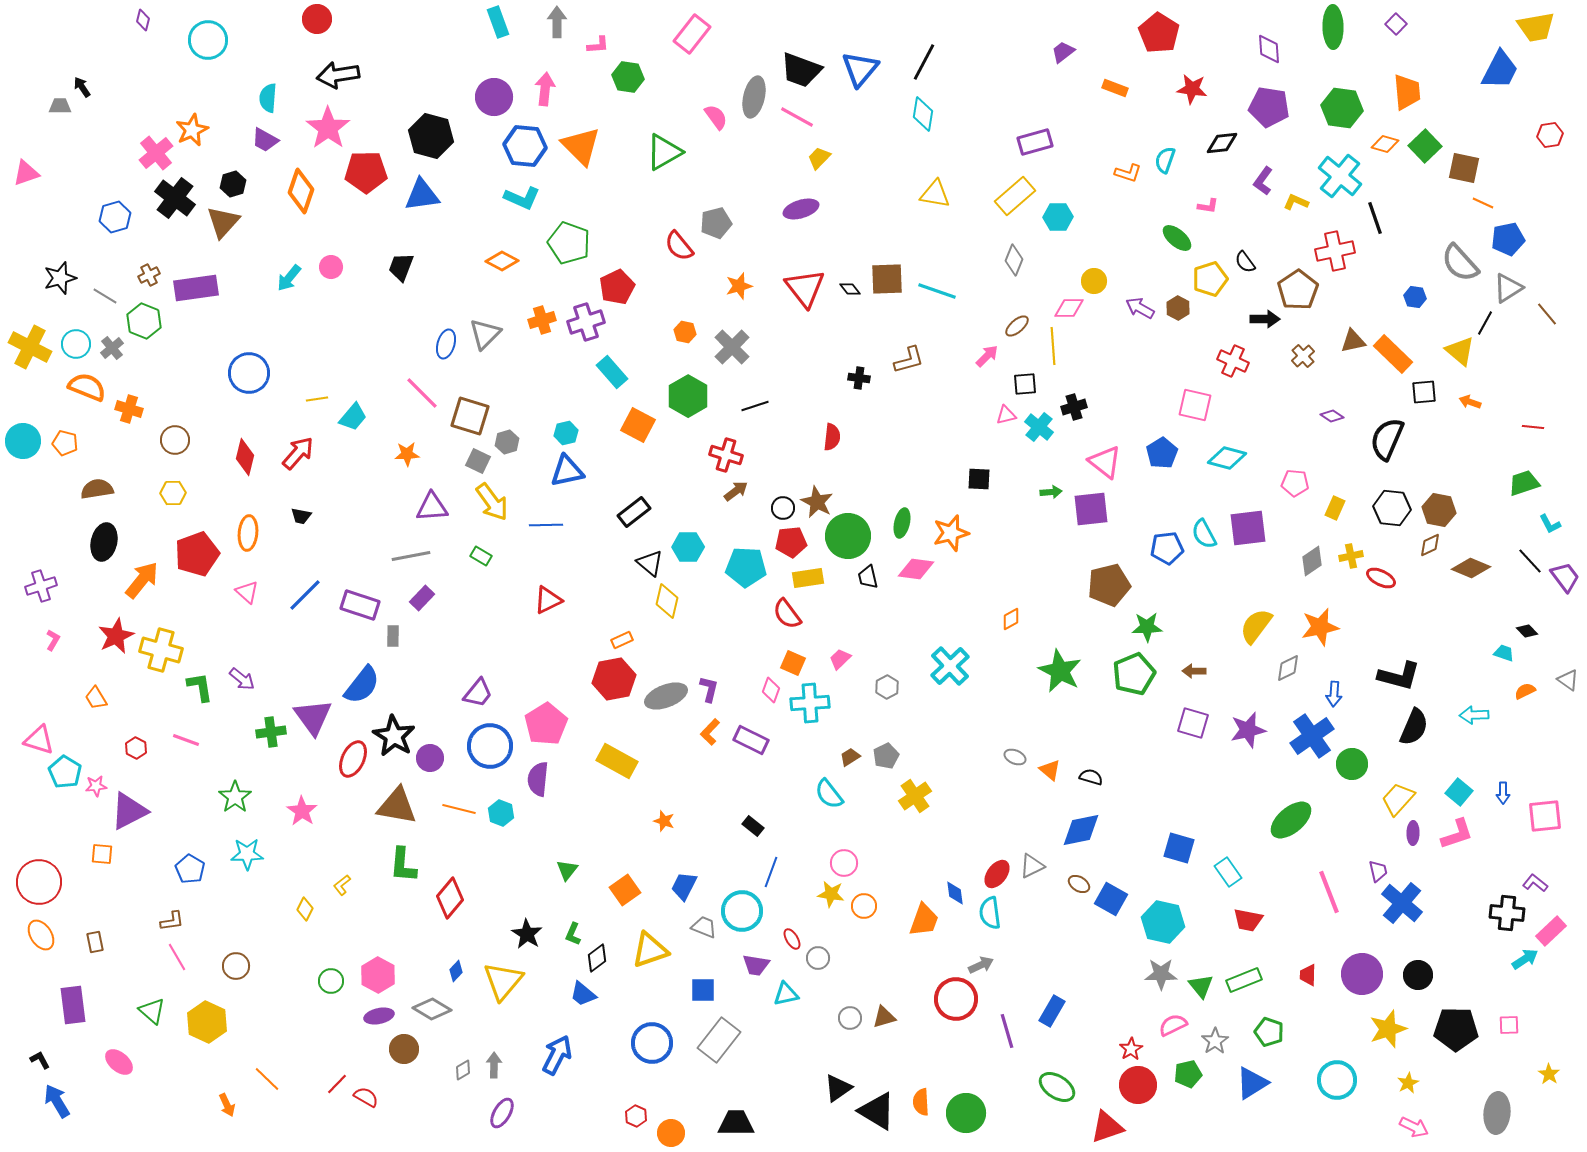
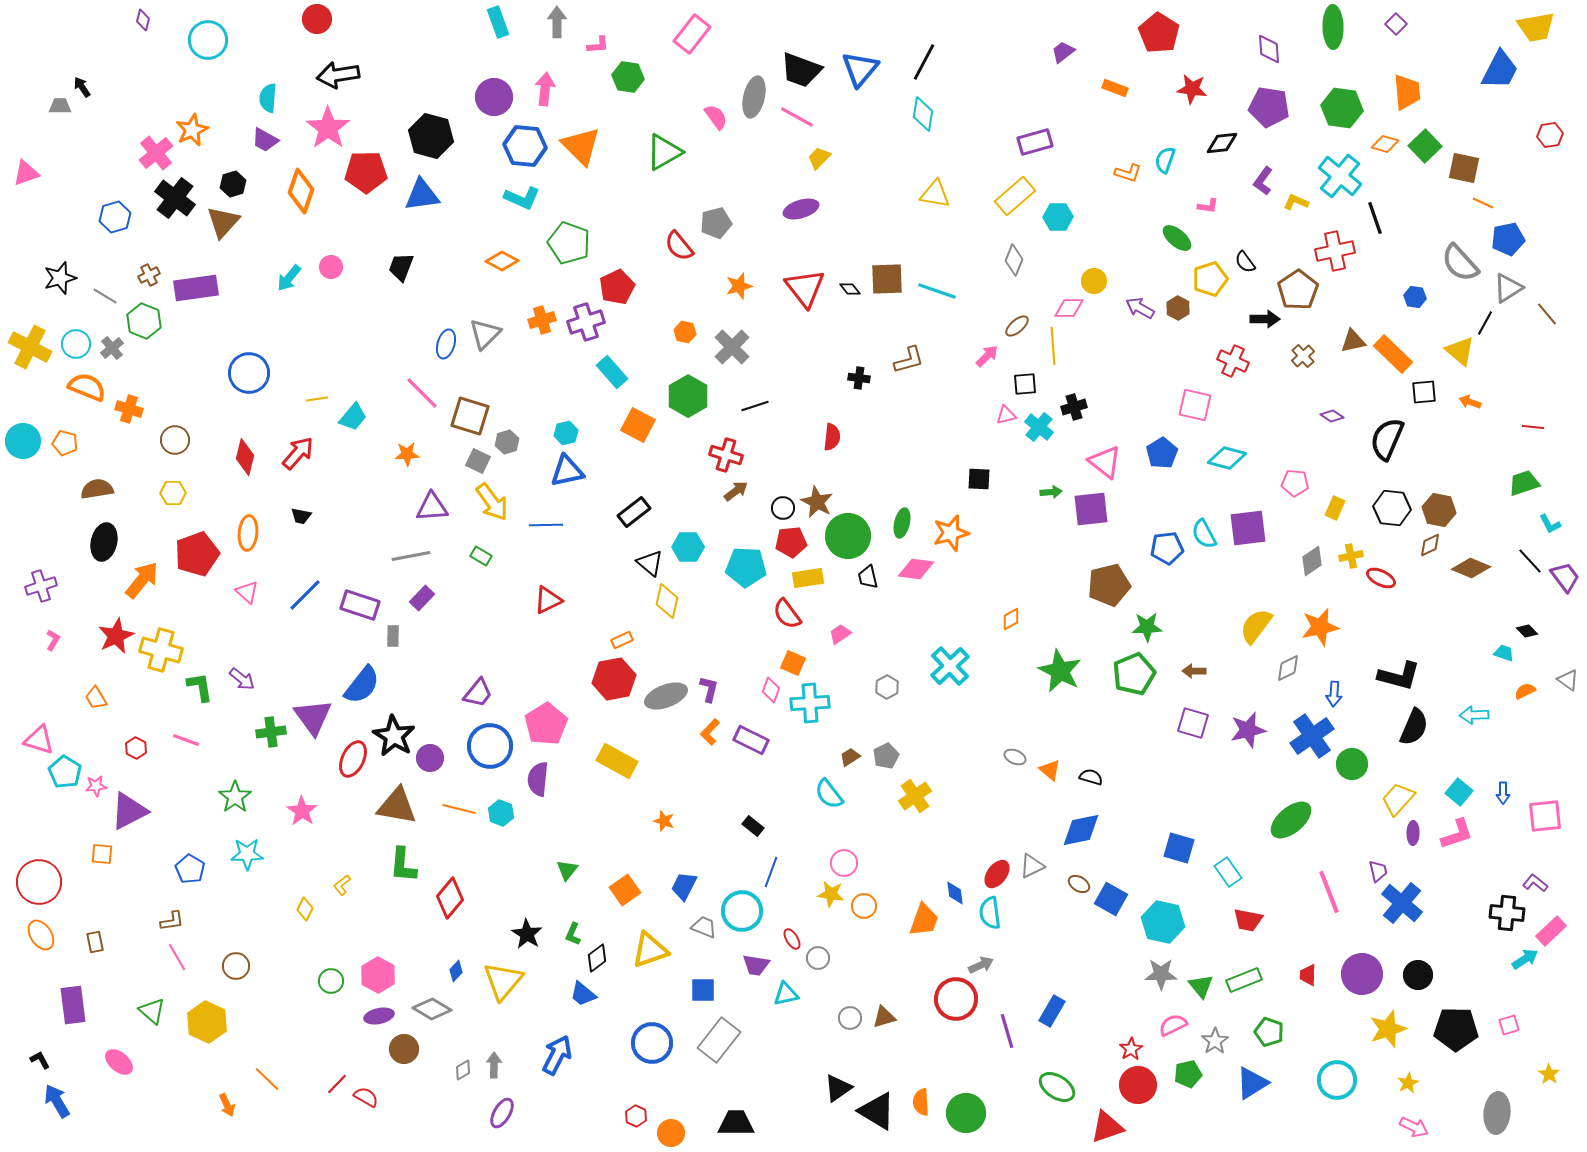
pink trapezoid at (840, 659): moved 25 px up; rotated 10 degrees clockwise
pink square at (1509, 1025): rotated 15 degrees counterclockwise
